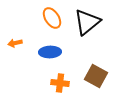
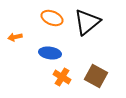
orange ellipse: rotated 35 degrees counterclockwise
orange arrow: moved 6 px up
blue ellipse: moved 1 px down; rotated 10 degrees clockwise
orange cross: moved 2 px right, 6 px up; rotated 24 degrees clockwise
